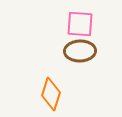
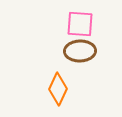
orange diamond: moved 7 px right, 5 px up; rotated 8 degrees clockwise
